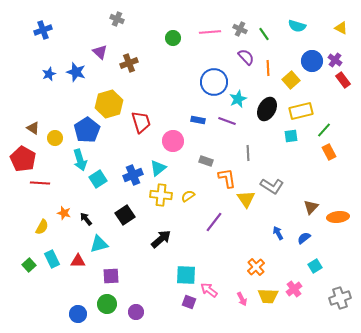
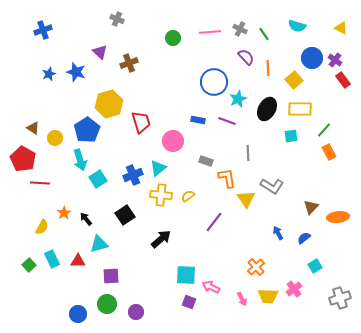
blue circle at (312, 61): moved 3 px up
yellow square at (291, 80): moved 3 px right
yellow rectangle at (301, 111): moved 1 px left, 2 px up; rotated 15 degrees clockwise
orange star at (64, 213): rotated 24 degrees clockwise
pink arrow at (209, 290): moved 2 px right, 3 px up; rotated 12 degrees counterclockwise
